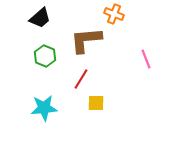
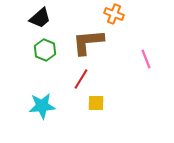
brown L-shape: moved 2 px right, 2 px down
green hexagon: moved 6 px up
cyan star: moved 2 px left, 2 px up
